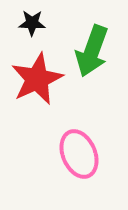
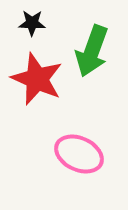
red star: rotated 24 degrees counterclockwise
pink ellipse: rotated 42 degrees counterclockwise
